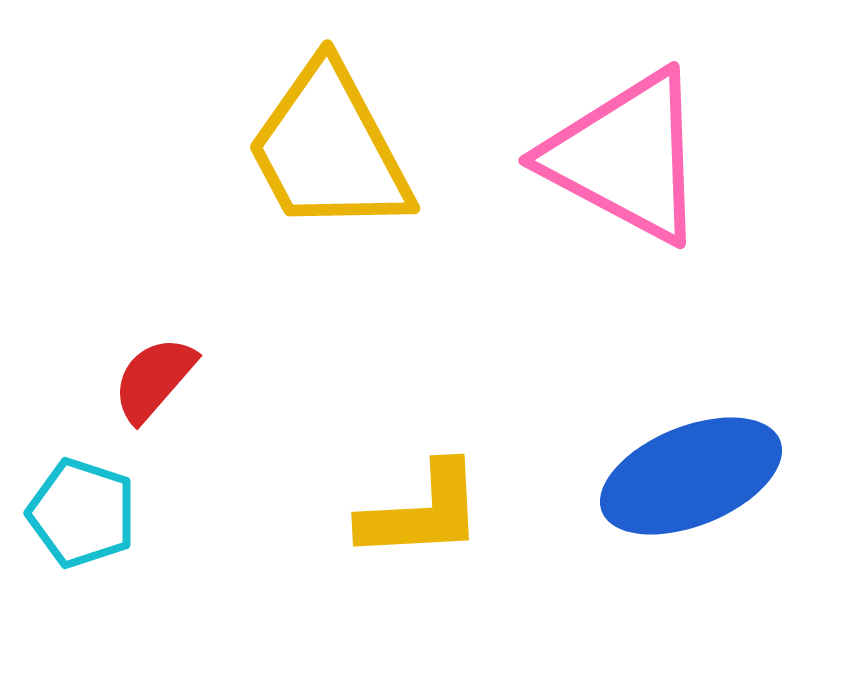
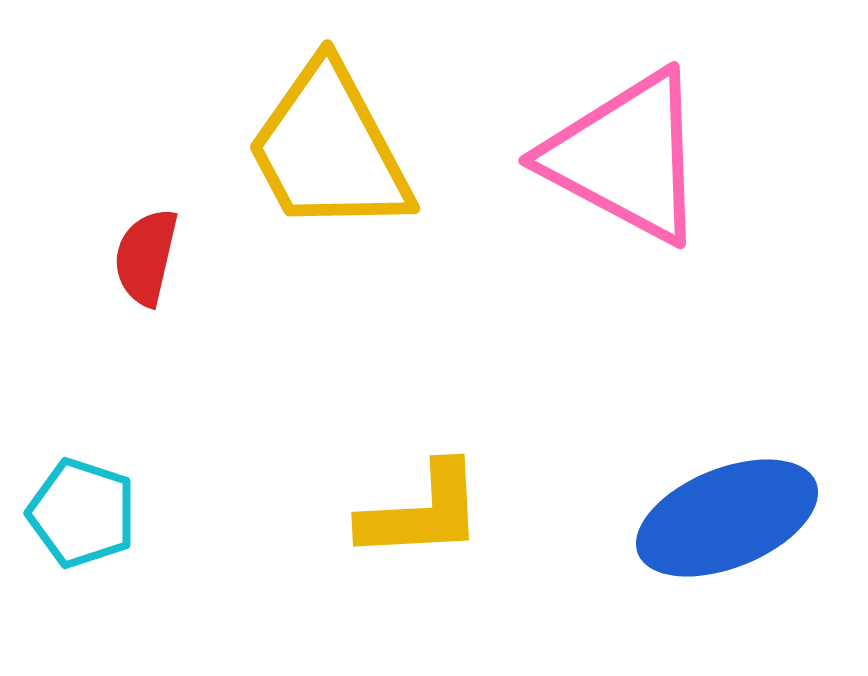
red semicircle: moved 8 px left, 122 px up; rotated 28 degrees counterclockwise
blue ellipse: moved 36 px right, 42 px down
